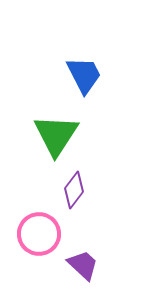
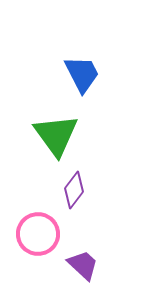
blue trapezoid: moved 2 px left, 1 px up
green triangle: rotated 9 degrees counterclockwise
pink circle: moved 1 px left
